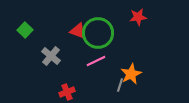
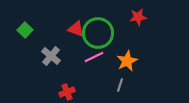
red triangle: moved 2 px left, 2 px up
pink line: moved 2 px left, 4 px up
orange star: moved 4 px left, 13 px up
